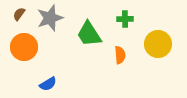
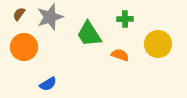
gray star: moved 1 px up
orange semicircle: rotated 66 degrees counterclockwise
